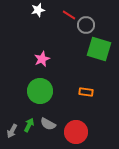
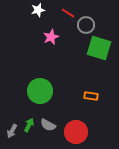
red line: moved 1 px left, 2 px up
green square: moved 1 px up
pink star: moved 9 px right, 22 px up
orange rectangle: moved 5 px right, 4 px down
gray semicircle: moved 1 px down
